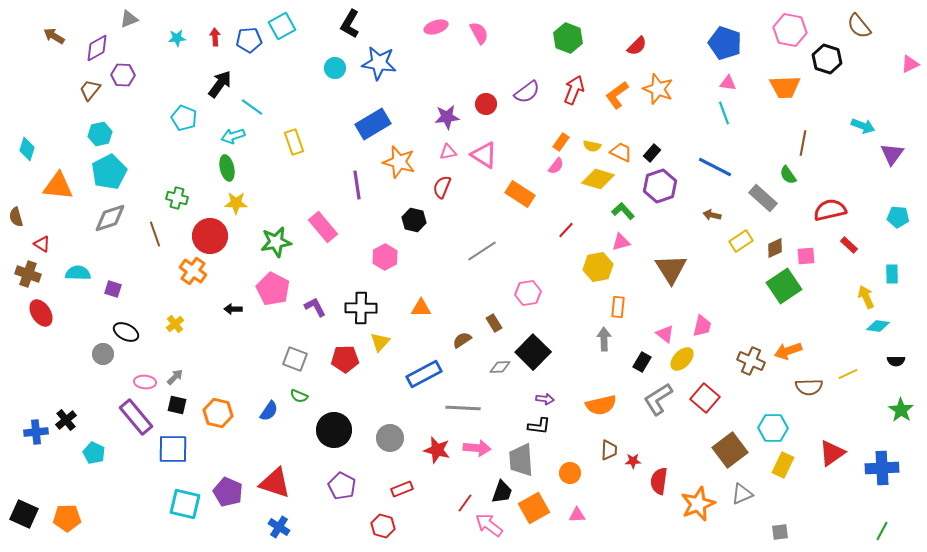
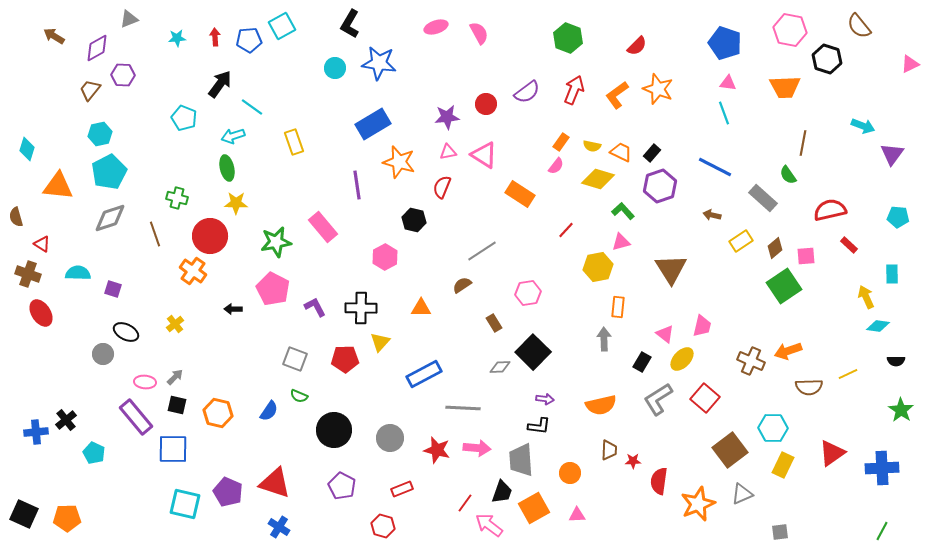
brown diamond at (775, 248): rotated 15 degrees counterclockwise
brown semicircle at (462, 340): moved 55 px up
